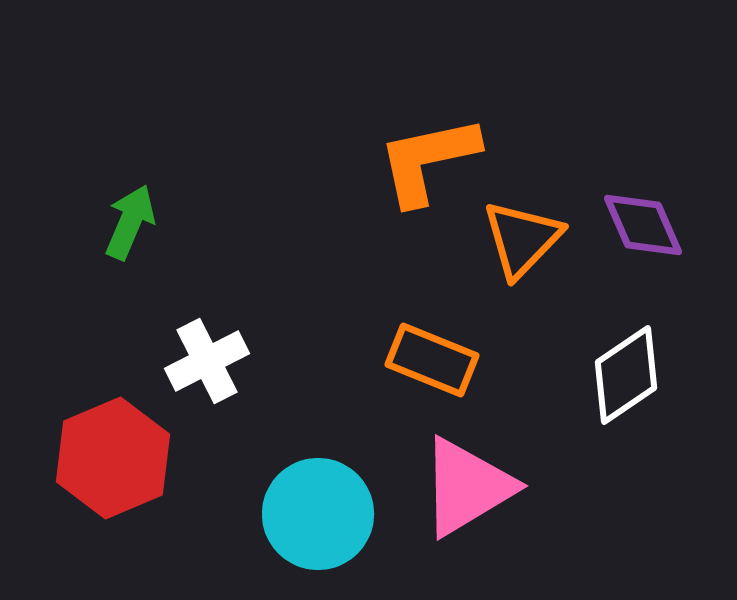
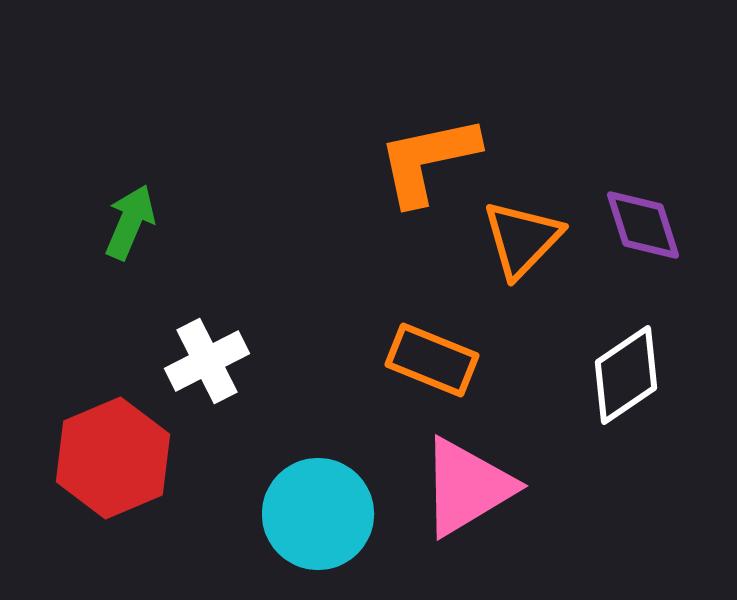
purple diamond: rotated 6 degrees clockwise
